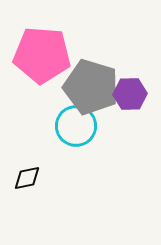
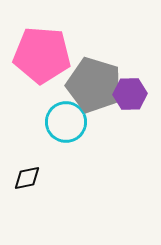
gray pentagon: moved 3 px right, 2 px up
cyan circle: moved 10 px left, 4 px up
